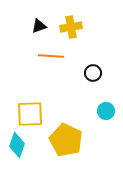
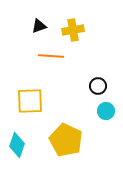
yellow cross: moved 2 px right, 3 px down
black circle: moved 5 px right, 13 px down
yellow square: moved 13 px up
